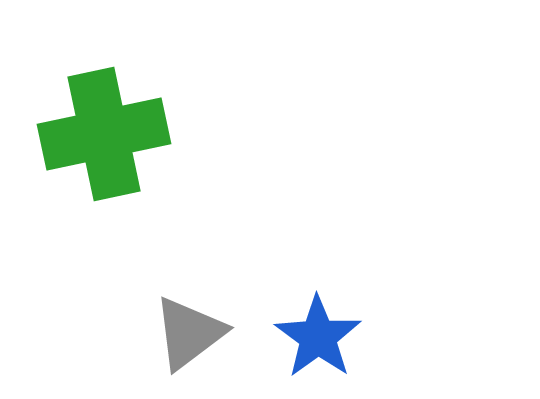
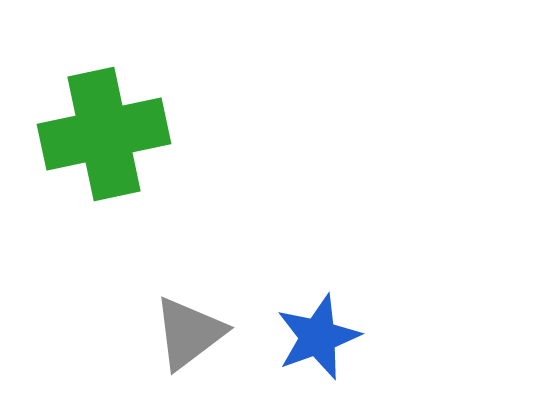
blue star: rotated 16 degrees clockwise
